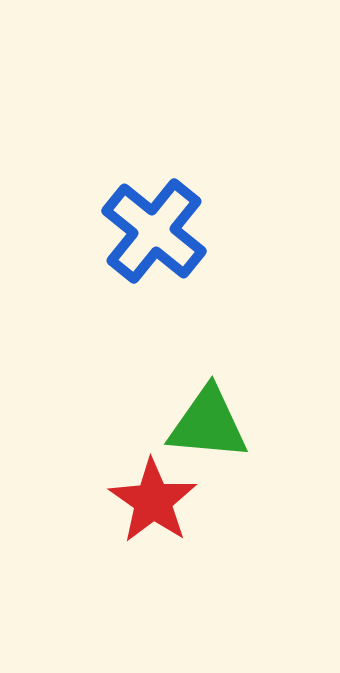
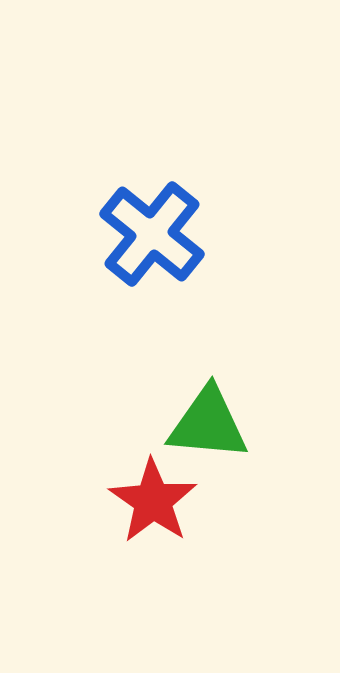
blue cross: moved 2 px left, 3 px down
